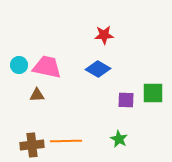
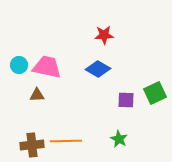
green square: moved 2 px right; rotated 25 degrees counterclockwise
